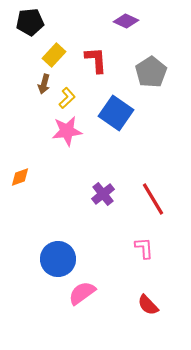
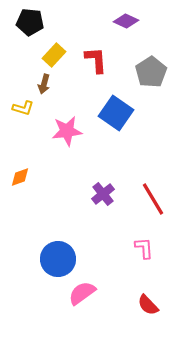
black pentagon: rotated 12 degrees clockwise
yellow L-shape: moved 44 px left, 10 px down; rotated 60 degrees clockwise
